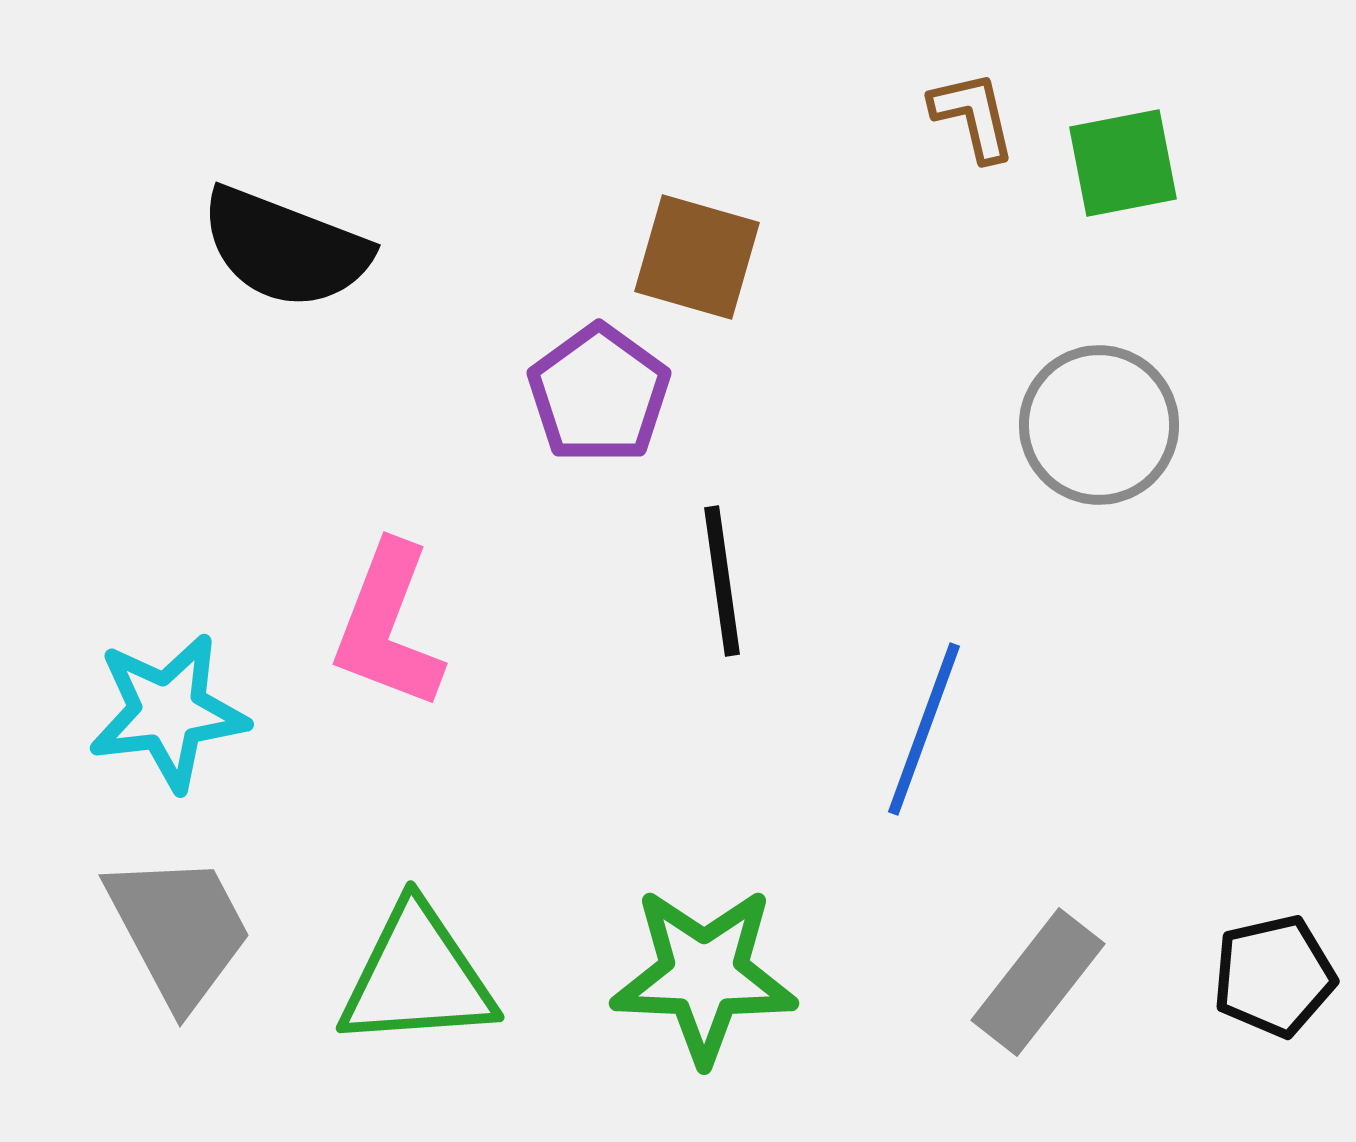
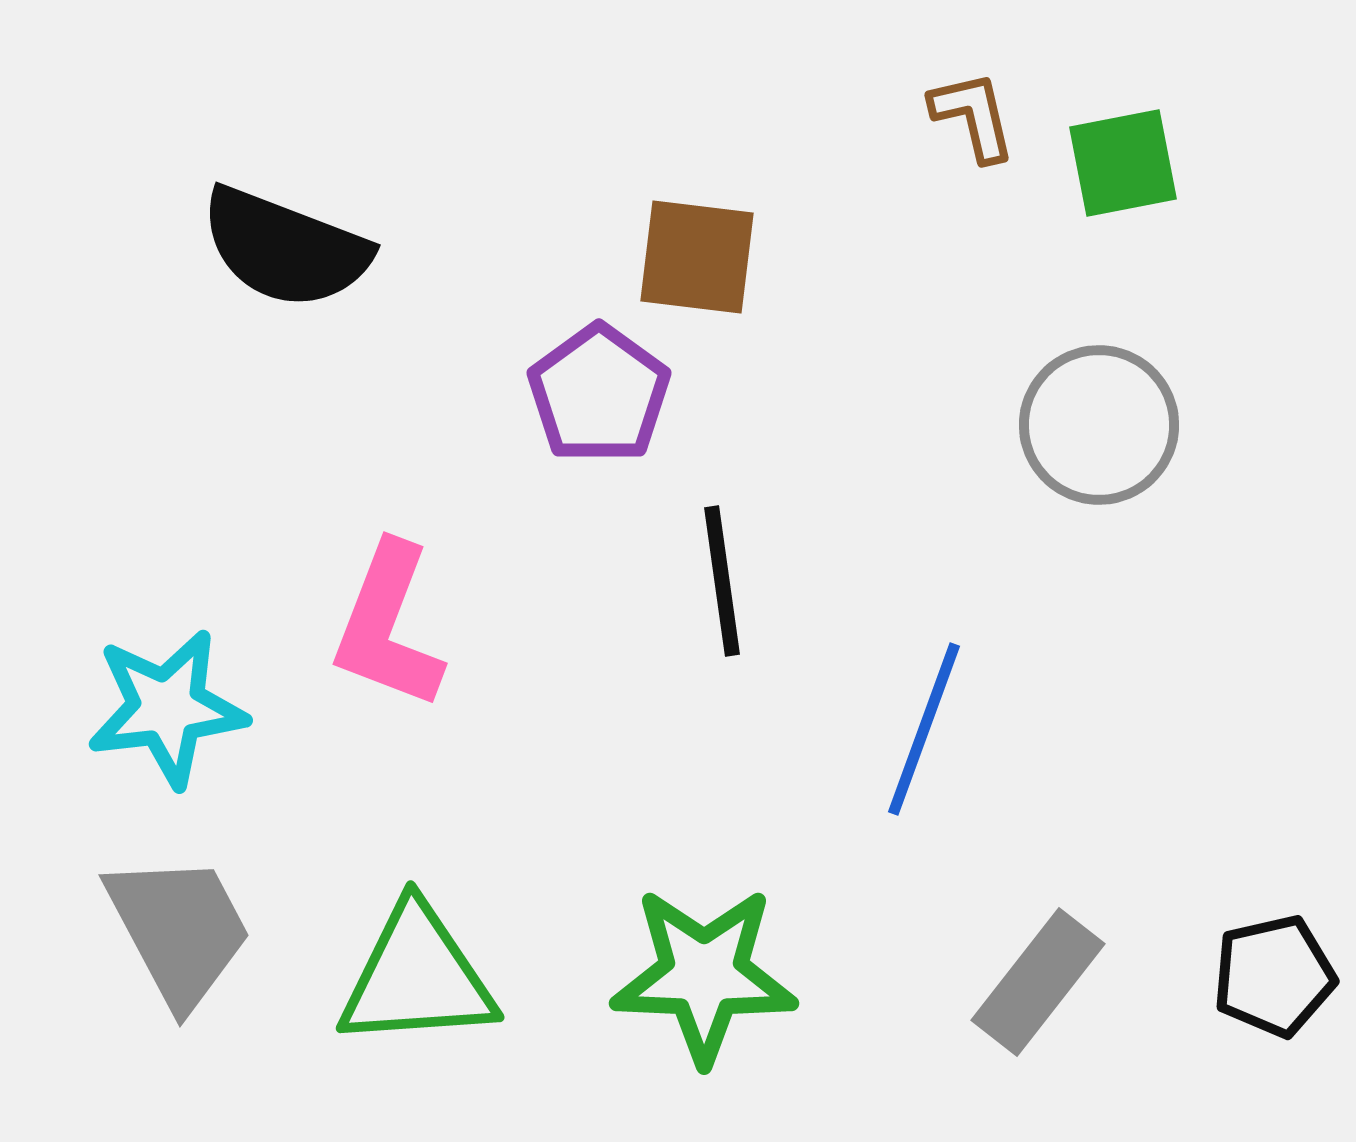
brown square: rotated 9 degrees counterclockwise
cyan star: moved 1 px left, 4 px up
